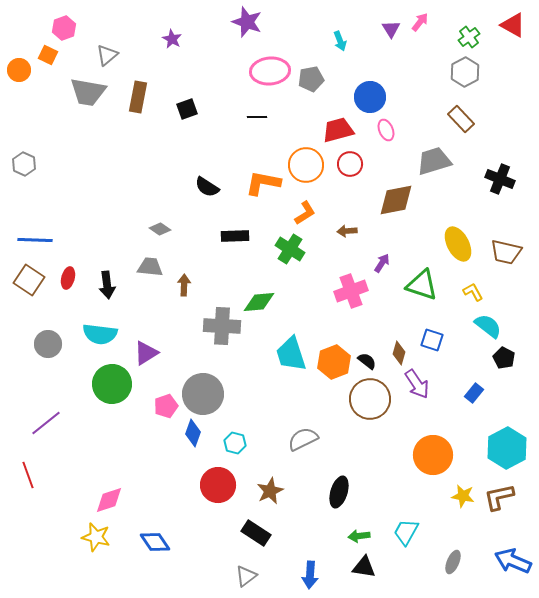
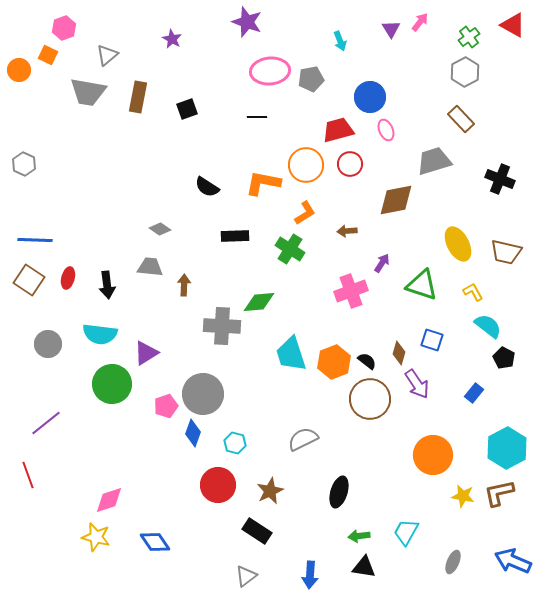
brown L-shape at (499, 497): moved 4 px up
black rectangle at (256, 533): moved 1 px right, 2 px up
